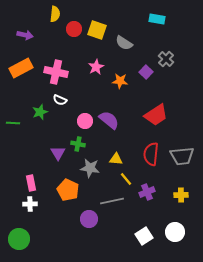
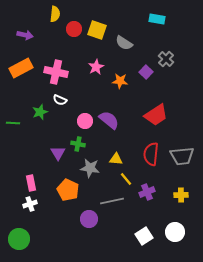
white cross: rotated 16 degrees counterclockwise
